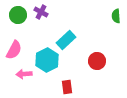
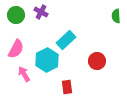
green circle: moved 2 px left
pink semicircle: moved 2 px right, 1 px up
pink arrow: rotated 63 degrees clockwise
